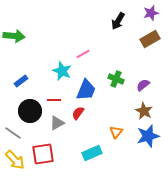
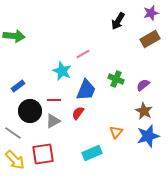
blue rectangle: moved 3 px left, 5 px down
gray triangle: moved 4 px left, 2 px up
